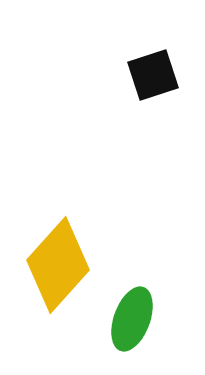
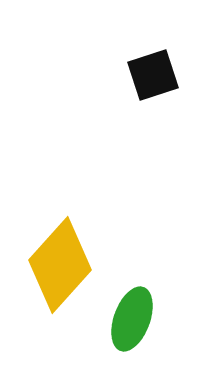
yellow diamond: moved 2 px right
